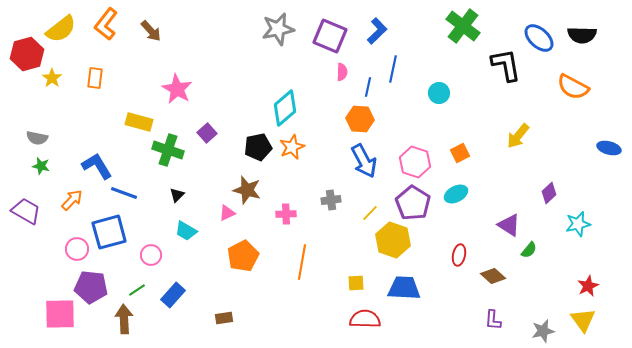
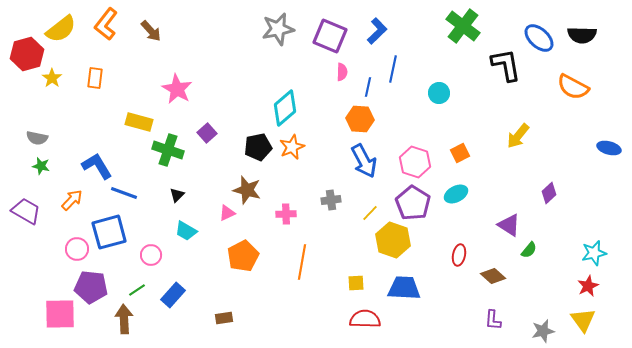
cyan star at (578, 224): moved 16 px right, 29 px down
